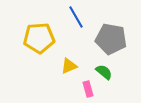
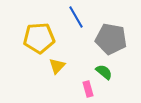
yellow triangle: moved 12 px left; rotated 24 degrees counterclockwise
